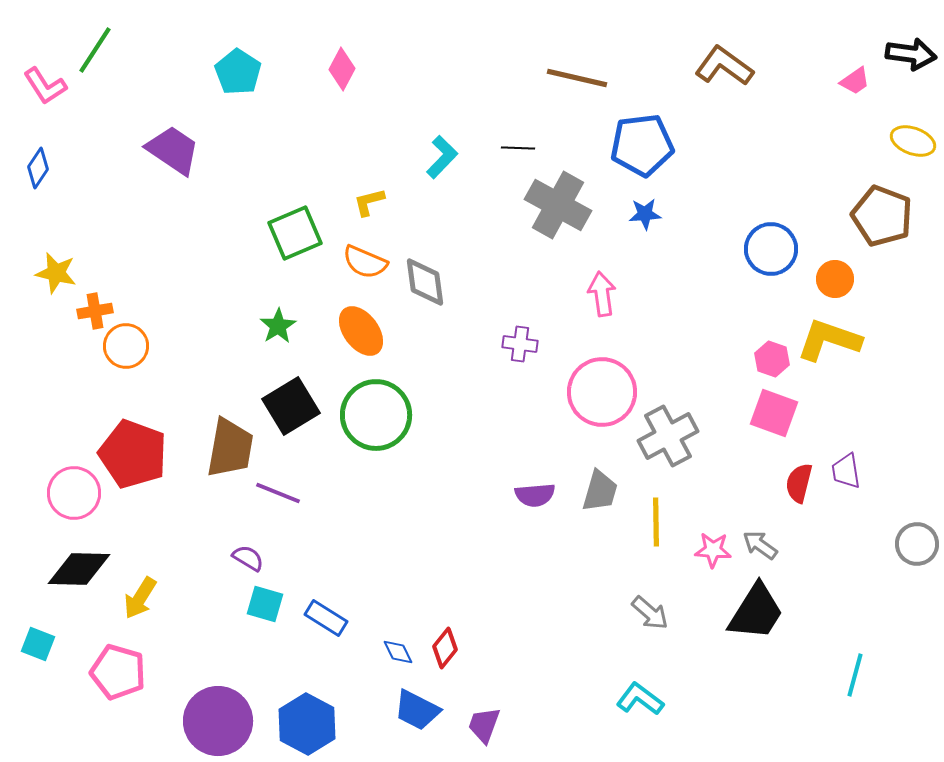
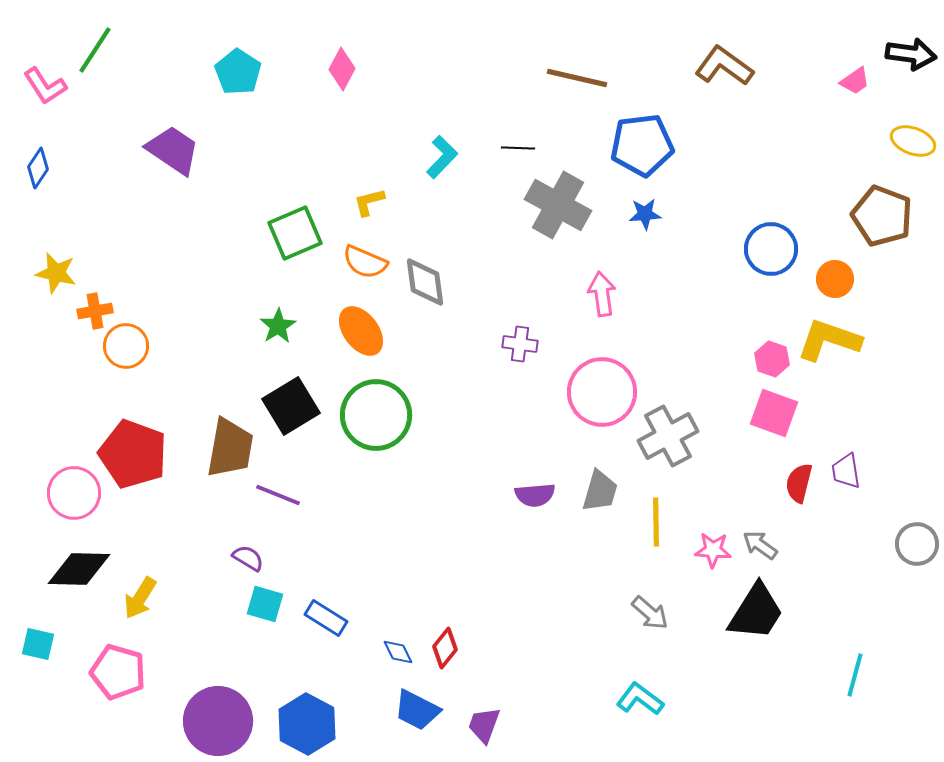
purple line at (278, 493): moved 2 px down
cyan square at (38, 644): rotated 8 degrees counterclockwise
